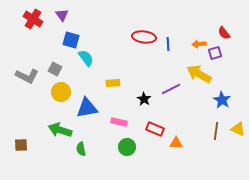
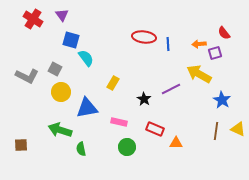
yellow rectangle: rotated 56 degrees counterclockwise
